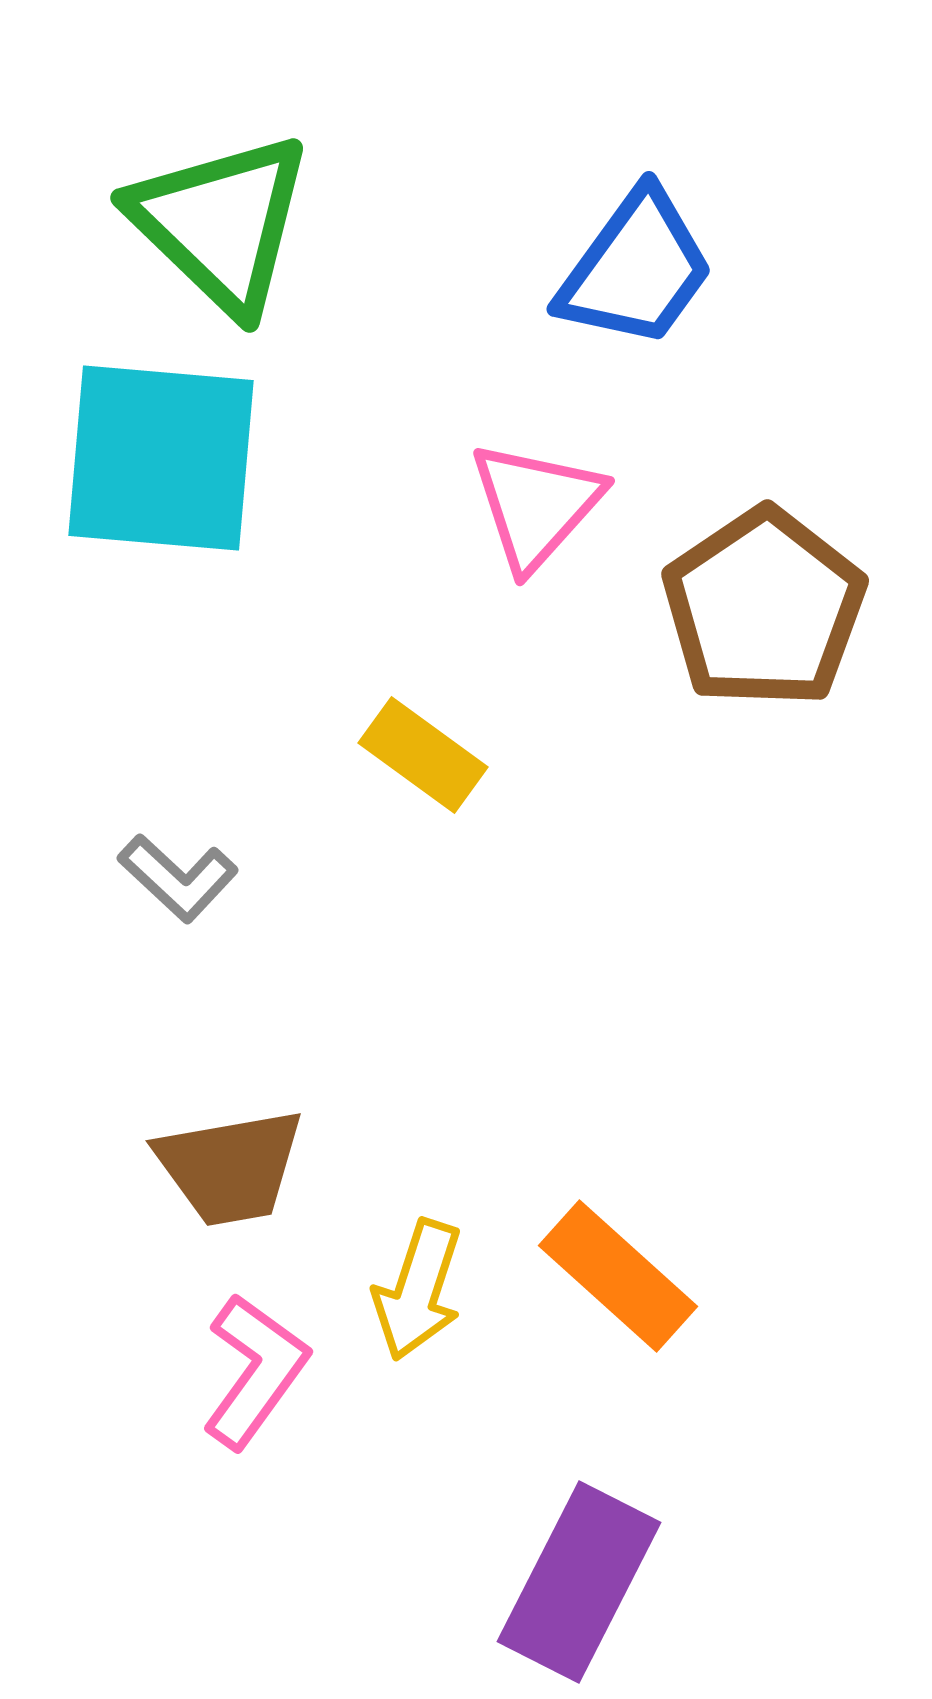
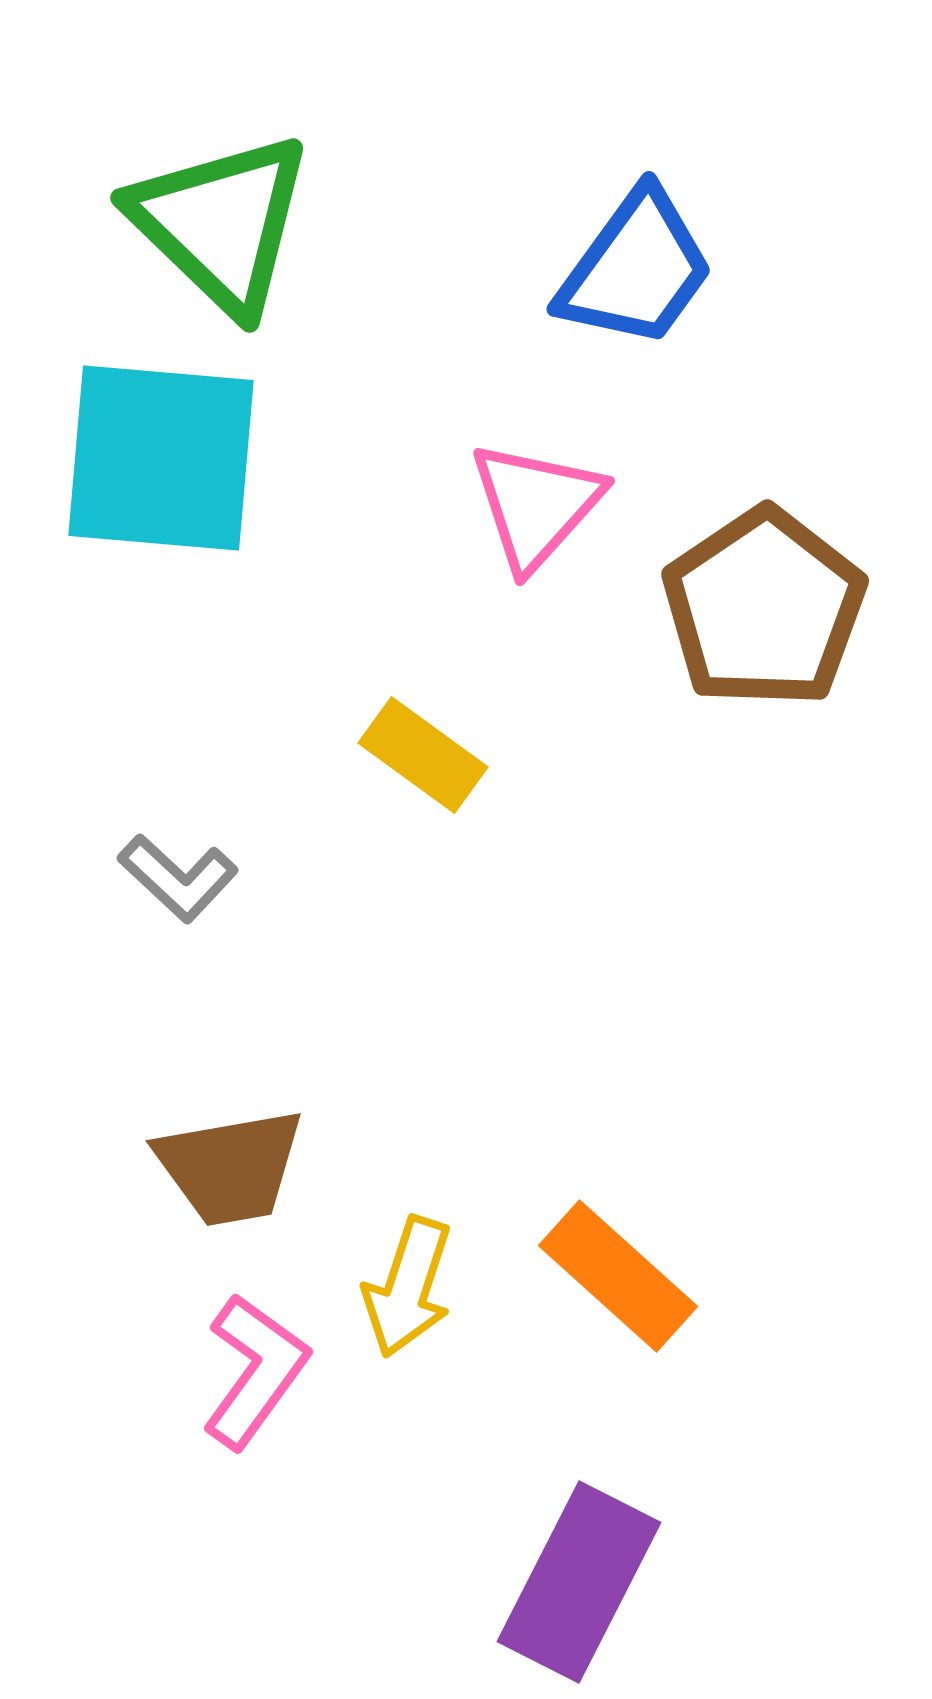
yellow arrow: moved 10 px left, 3 px up
